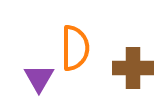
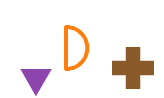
purple triangle: moved 3 px left
